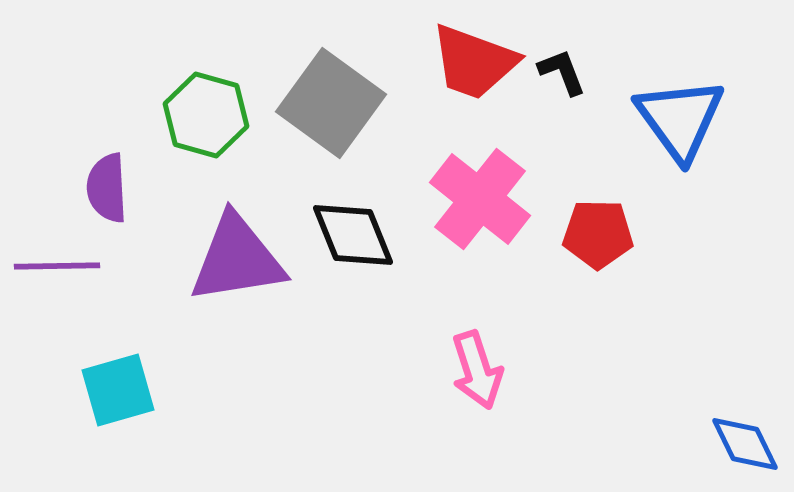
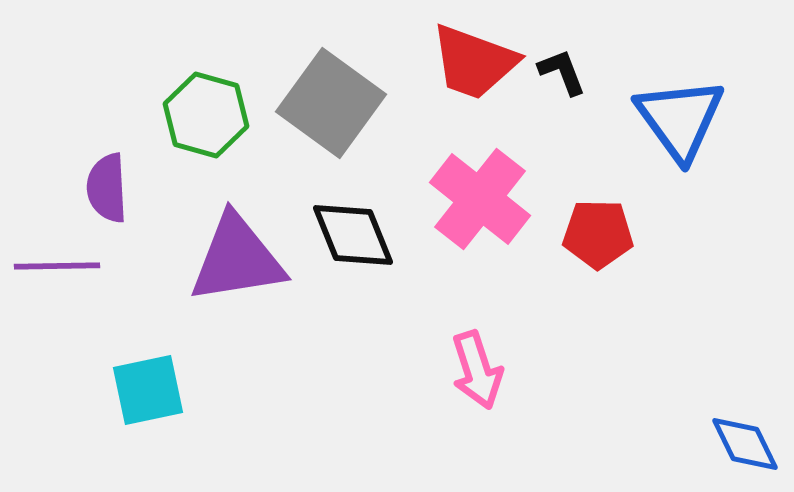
cyan square: moved 30 px right; rotated 4 degrees clockwise
